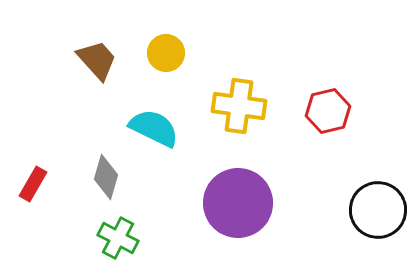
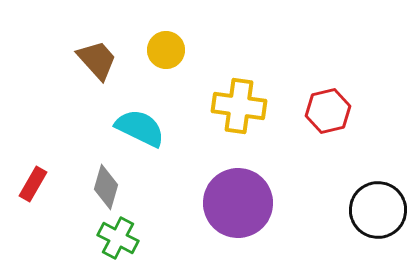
yellow circle: moved 3 px up
cyan semicircle: moved 14 px left
gray diamond: moved 10 px down
